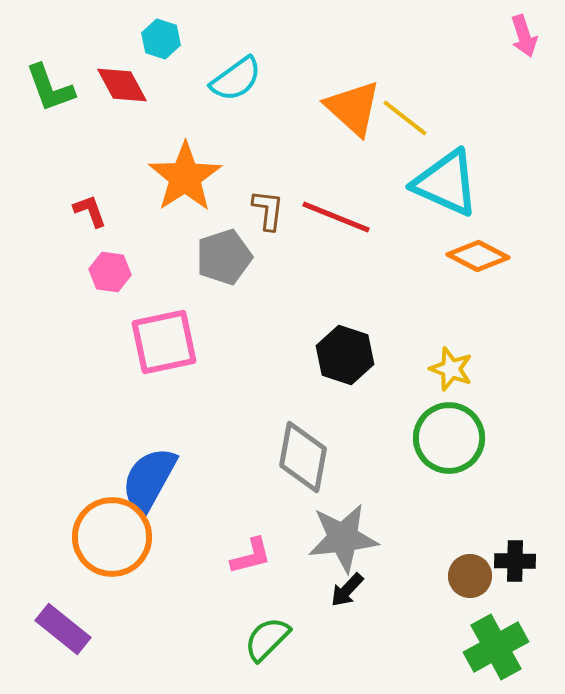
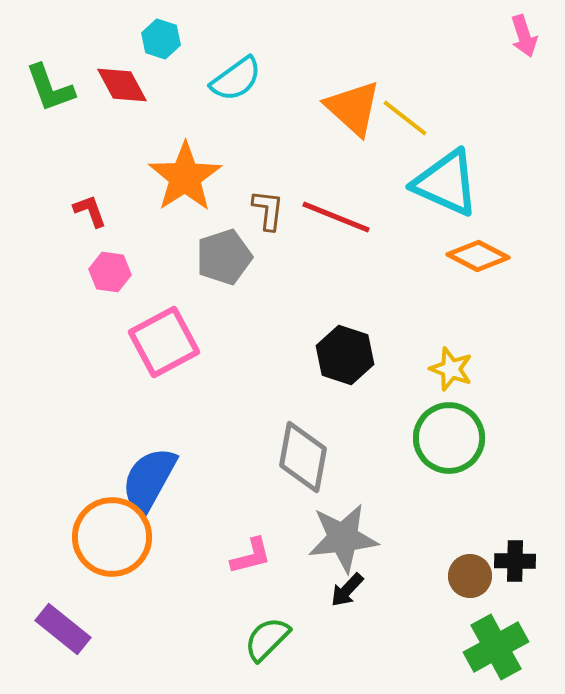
pink square: rotated 16 degrees counterclockwise
